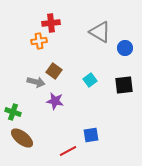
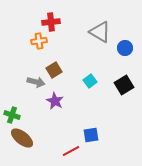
red cross: moved 1 px up
brown square: moved 1 px up; rotated 21 degrees clockwise
cyan square: moved 1 px down
black square: rotated 24 degrees counterclockwise
purple star: rotated 18 degrees clockwise
green cross: moved 1 px left, 3 px down
red line: moved 3 px right
